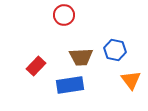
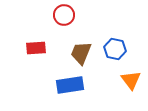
blue hexagon: moved 1 px up
brown trapezoid: moved 4 px up; rotated 115 degrees clockwise
red rectangle: moved 18 px up; rotated 42 degrees clockwise
